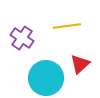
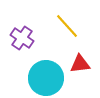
yellow line: rotated 56 degrees clockwise
red triangle: rotated 35 degrees clockwise
